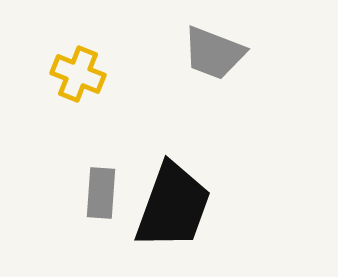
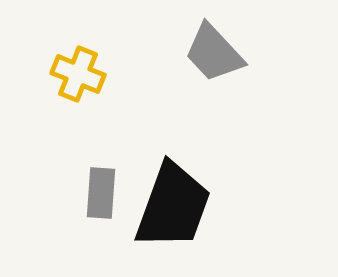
gray trapezoid: rotated 26 degrees clockwise
